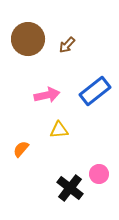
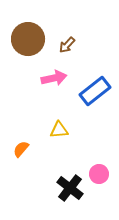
pink arrow: moved 7 px right, 17 px up
